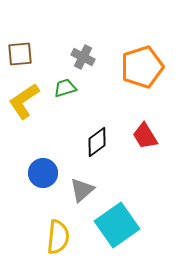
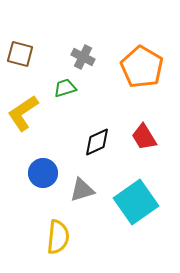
brown square: rotated 20 degrees clockwise
orange pentagon: rotated 24 degrees counterclockwise
yellow L-shape: moved 1 px left, 12 px down
red trapezoid: moved 1 px left, 1 px down
black diamond: rotated 12 degrees clockwise
gray triangle: rotated 24 degrees clockwise
cyan square: moved 19 px right, 23 px up
